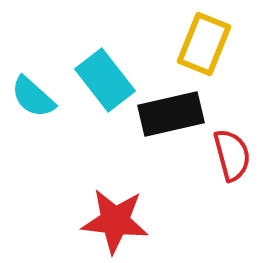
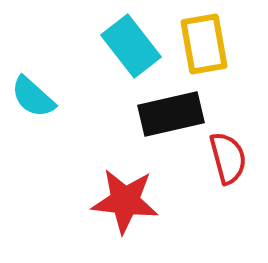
yellow rectangle: rotated 32 degrees counterclockwise
cyan rectangle: moved 26 px right, 34 px up
red semicircle: moved 4 px left, 3 px down
red star: moved 10 px right, 20 px up
